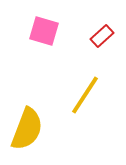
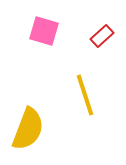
yellow line: rotated 51 degrees counterclockwise
yellow semicircle: moved 1 px right
